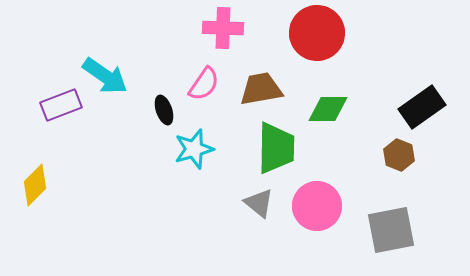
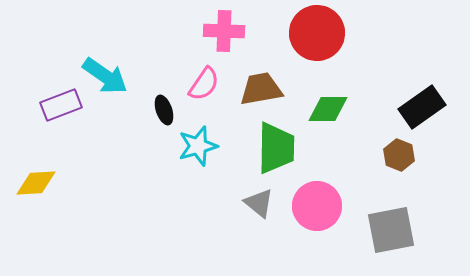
pink cross: moved 1 px right, 3 px down
cyan star: moved 4 px right, 3 px up
yellow diamond: moved 1 px right, 2 px up; rotated 42 degrees clockwise
